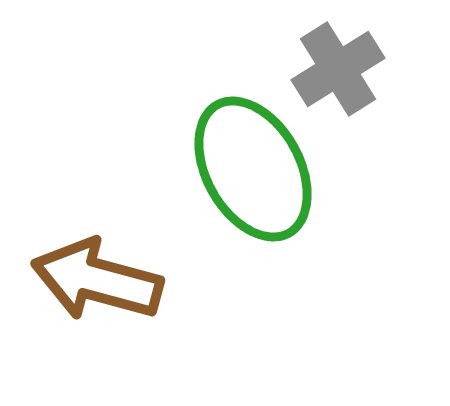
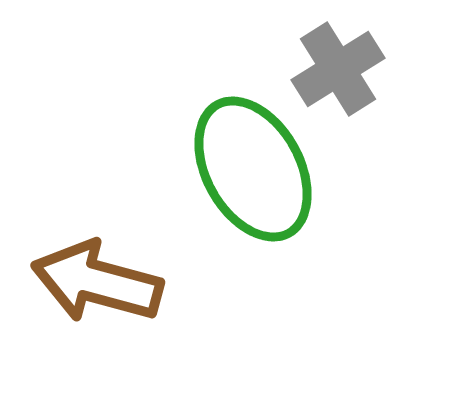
brown arrow: moved 2 px down
